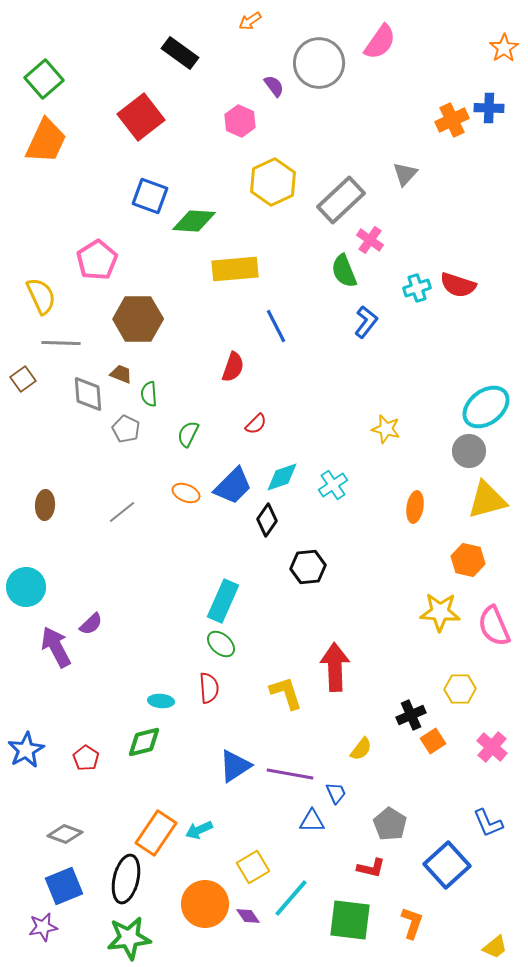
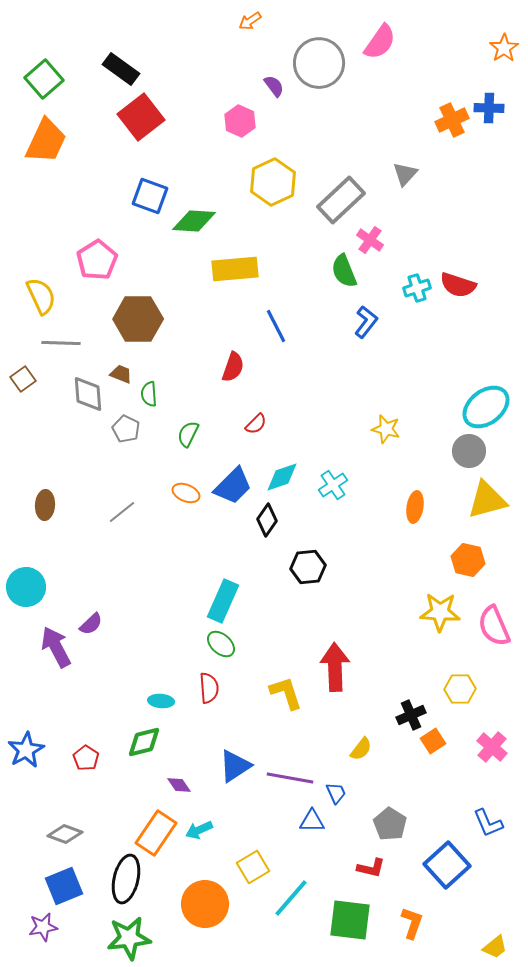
black rectangle at (180, 53): moved 59 px left, 16 px down
purple line at (290, 774): moved 4 px down
purple diamond at (248, 916): moved 69 px left, 131 px up
